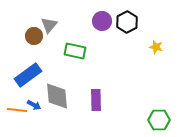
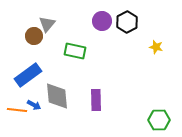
gray triangle: moved 2 px left, 1 px up
